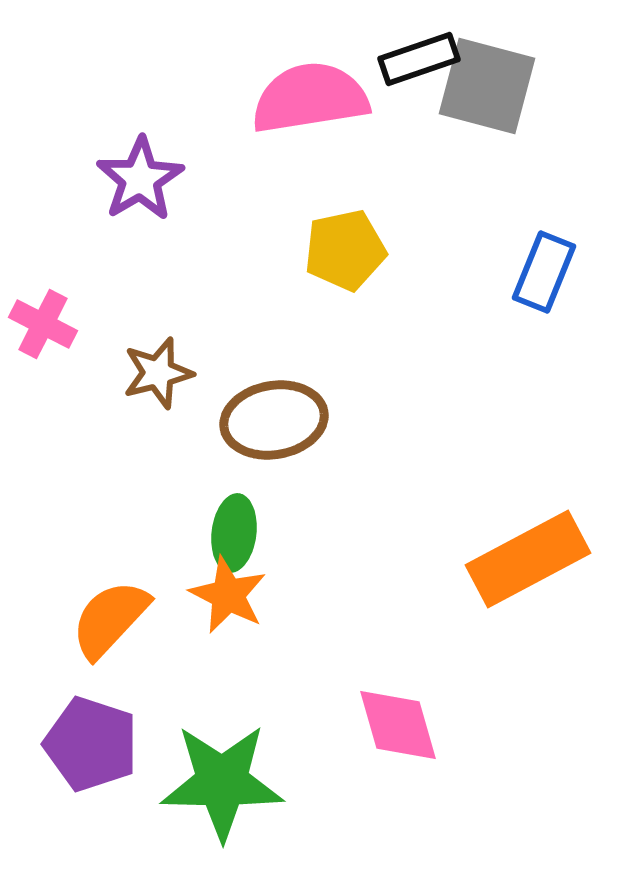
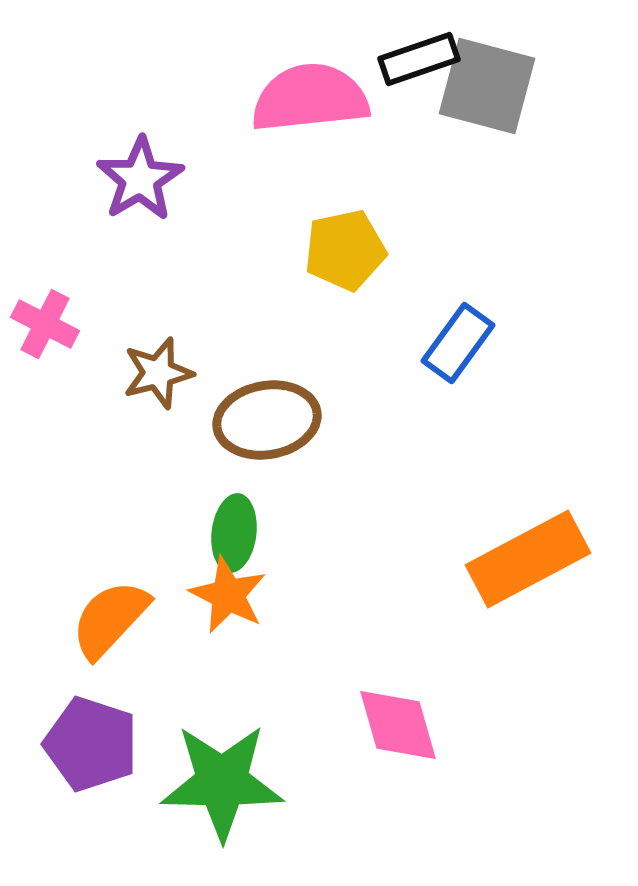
pink semicircle: rotated 3 degrees clockwise
blue rectangle: moved 86 px left, 71 px down; rotated 14 degrees clockwise
pink cross: moved 2 px right
brown ellipse: moved 7 px left
